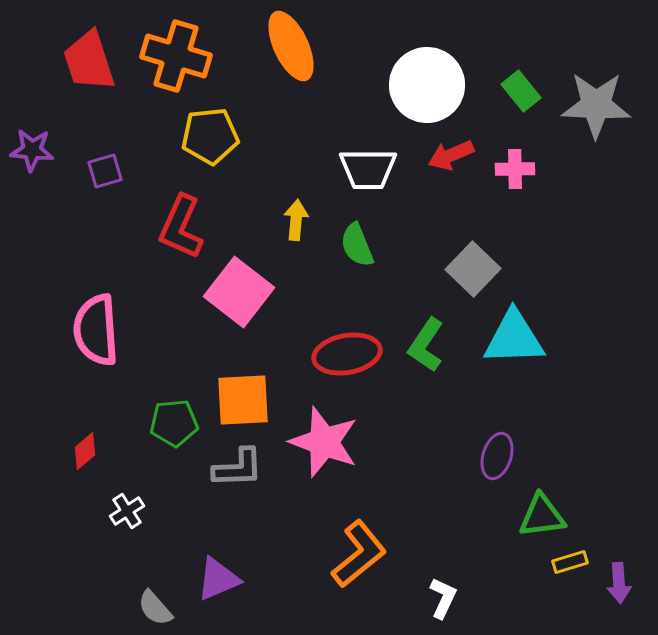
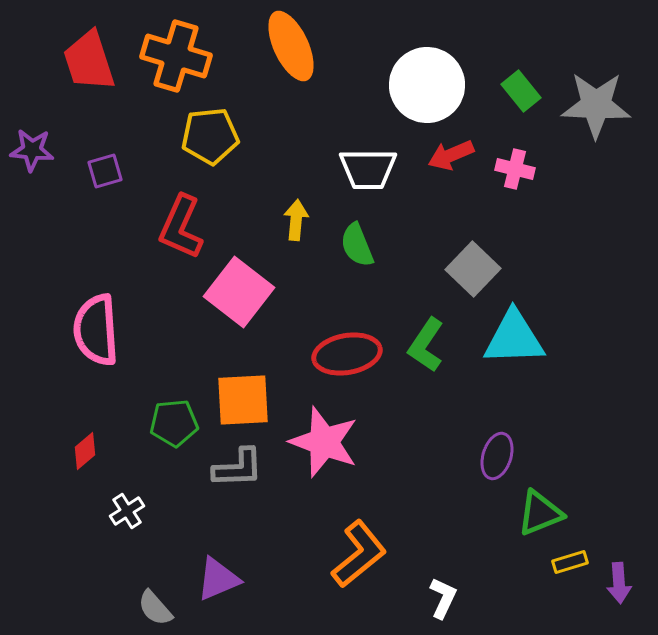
pink cross: rotated 15 degrees clockwise
green triangle: moved 2 px left, 3 px up; rotated 15 degrees counterclockwise
